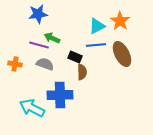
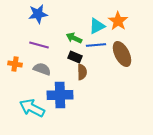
orange star: moved 2 px left
green arrow: moved 22 px right
gray semicircle: moved 3 px left, 5 px down
